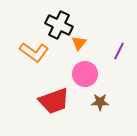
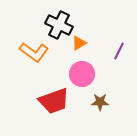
orange triangle: rotated 21 degrees clockwise
pink circle: moved 3 px left
